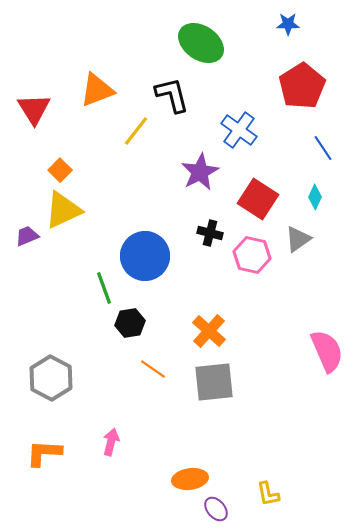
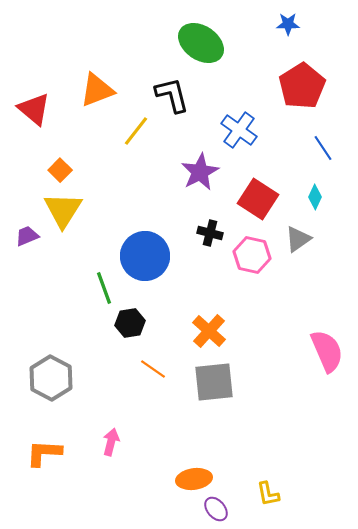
red triangle: rotated 18 degrees counterclockwise
yellow triangle: rotated 33 degrees counterclockwise
orange ellipse: moved 4 px right
